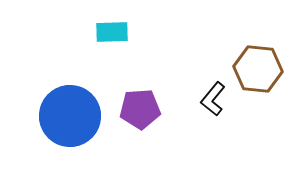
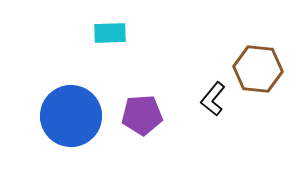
cyan rectangle: moved 2 px left, 1 px down
purple pentagon: moved 2 px right, 6 px down
blue circle: moved 1 px right
